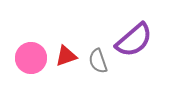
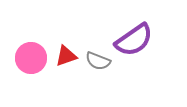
purple semicircle: rotated 6 degrees clockwise
gray semicircle: rotated 50 degrees counterclockwise
